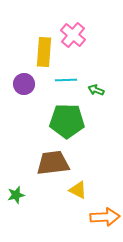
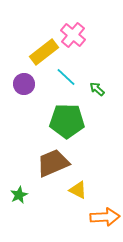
yellow rectangle: rotated 48 degrees clockwise
cyan line: moved 3 px up; rotated 45 degrees clockwise
green arrow: moved 1 px right, 1 px up; rotated 21 degrees clockwise
brown trapezoid: rotated 16 degrees counterclockwise
green star: moved 3 px right; rotated 12 degrees counterclockwise
